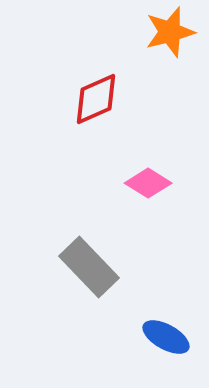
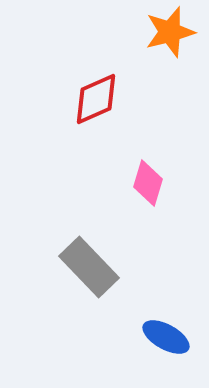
pink diamond: rotated 75 degrees clockwise
